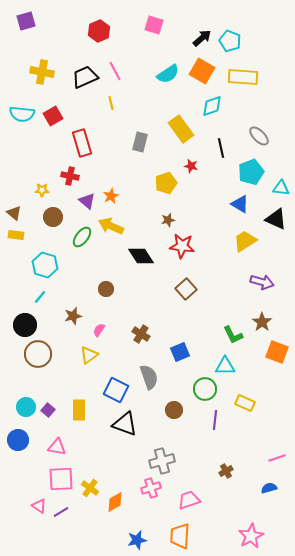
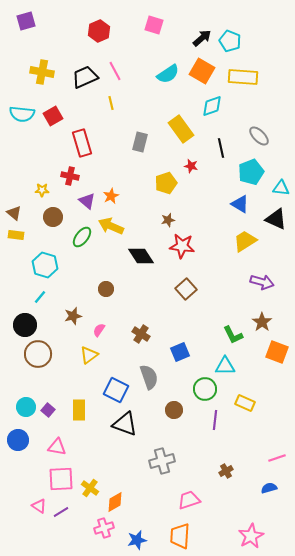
pink cross at (151, 488): moved 47 px left, 40 px down
